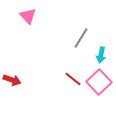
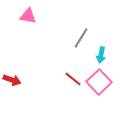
pink triangle: rotated 36 degrees counterclockwise
